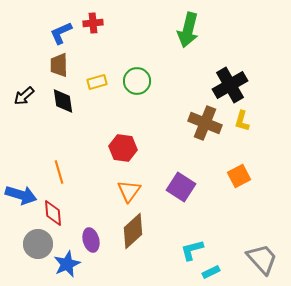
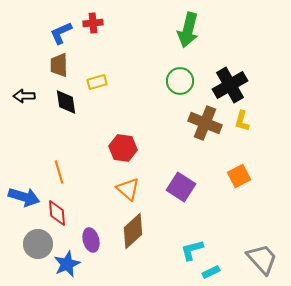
green circle: moved 43 px right
black arrow: rotated 40 degrees clockwise
black diamond: moved 3 px right, 1 px down
orange triangle: moved 1 px left, 2 px up; rotated 25 degrees counterclockwise
blue arrow: moved 3 px right, 2 px down
red diamond: moved 4 px right
